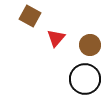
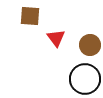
brown square: rotated 25 degrees counterclockwise
red triangle: rotated 18 degrees counterclockwise
